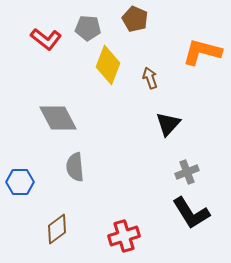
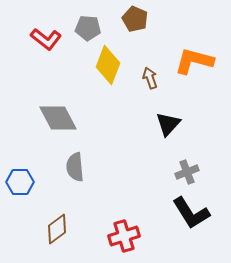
orange L-shape: moved 8 px left, 9 px down
